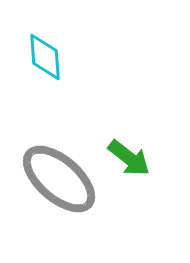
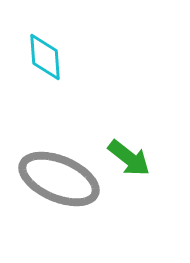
gray ellipse: rotated 18 degrees counterclockwise
